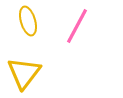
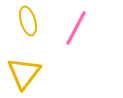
pink line: moved 1 px left, 2 px down
